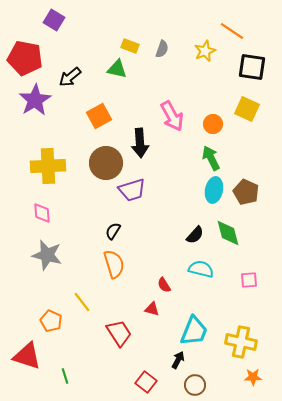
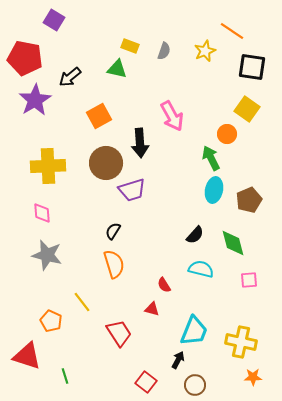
gray semicircle at (162, 49): moved 2 px right, 2 px down
yellow square at (247, 109): rotated 10 degrees clockwise
orange circle at (213, 124): moved 14 px right, 10 px down
brown pentagon at (246, 192): moved 3 px right, 8 px down; rotated 25 degrees clockwise
green diamond at (228, 233): moved 5 px right, 10 px down
